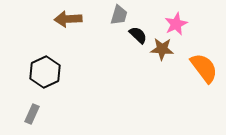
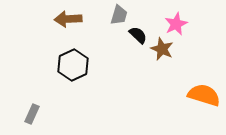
brown star: rotated 20 degrees clockwise
orange semicircle: moved 27 px down; rotated 36 degrees counterclockwise
black hexagon: moved 28 px right, 7 px up
